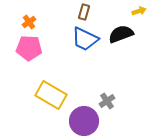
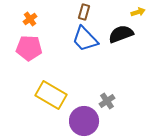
yellow arrow: moved 1 px left, 1 px down
orange cross: moved 1 px right, 3 px up
blue trapezoid: rotated 20 degrees clockwise
